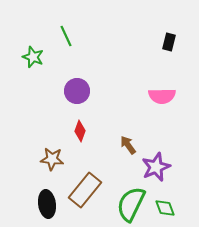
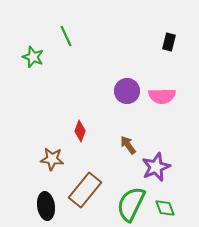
purple circle: moved 50 px right
black ellipse: moved 1 px left, 2 px down
